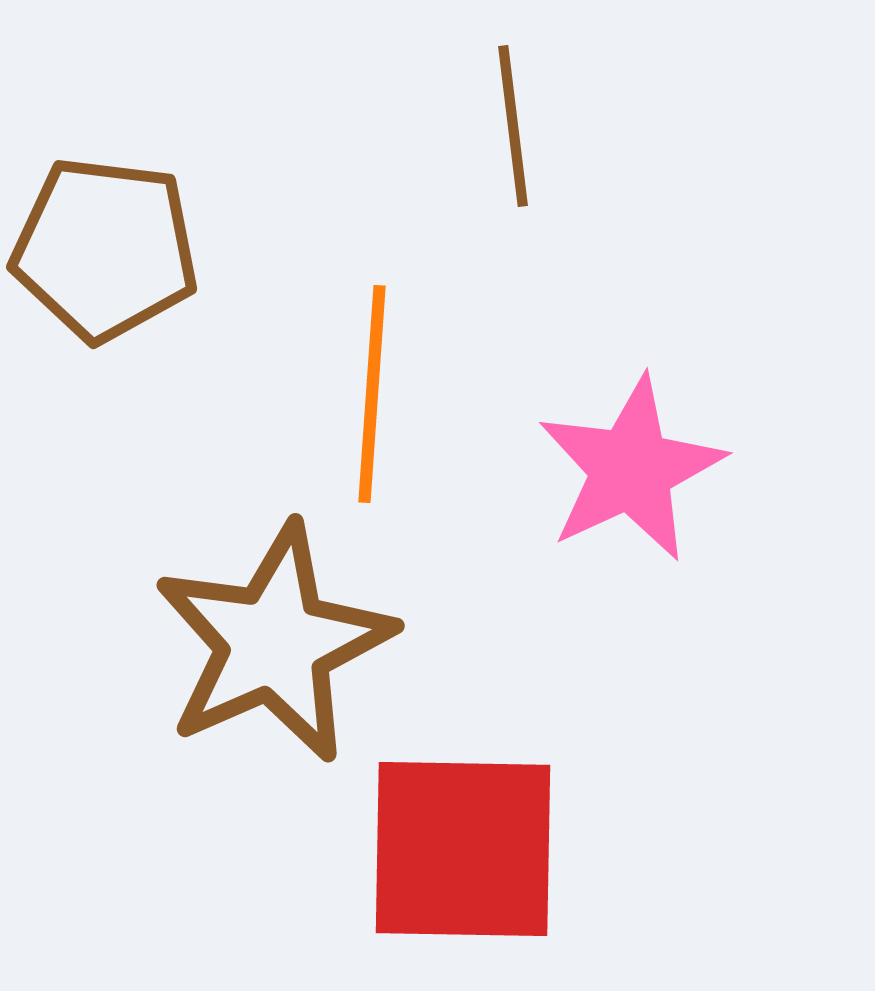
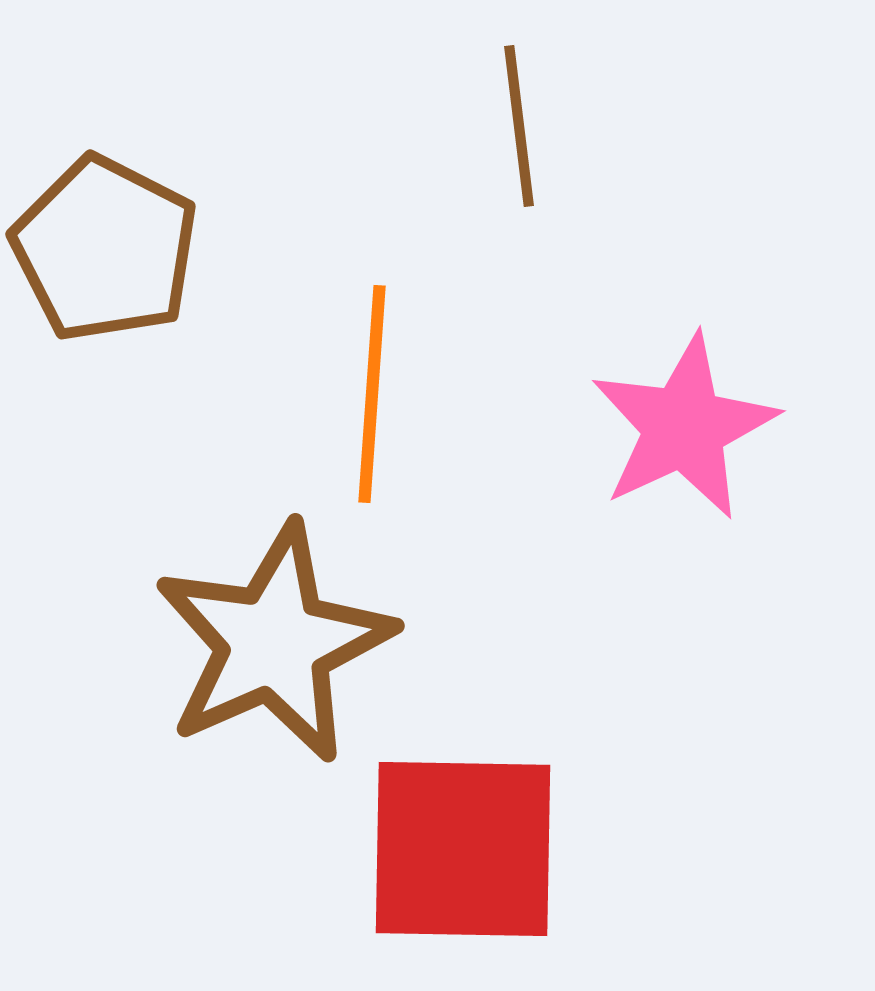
brown line: moved 6 px right
brown pentagon: rotated 20 degrees clockwise
pink star: moved 53 px right, 42 px up
